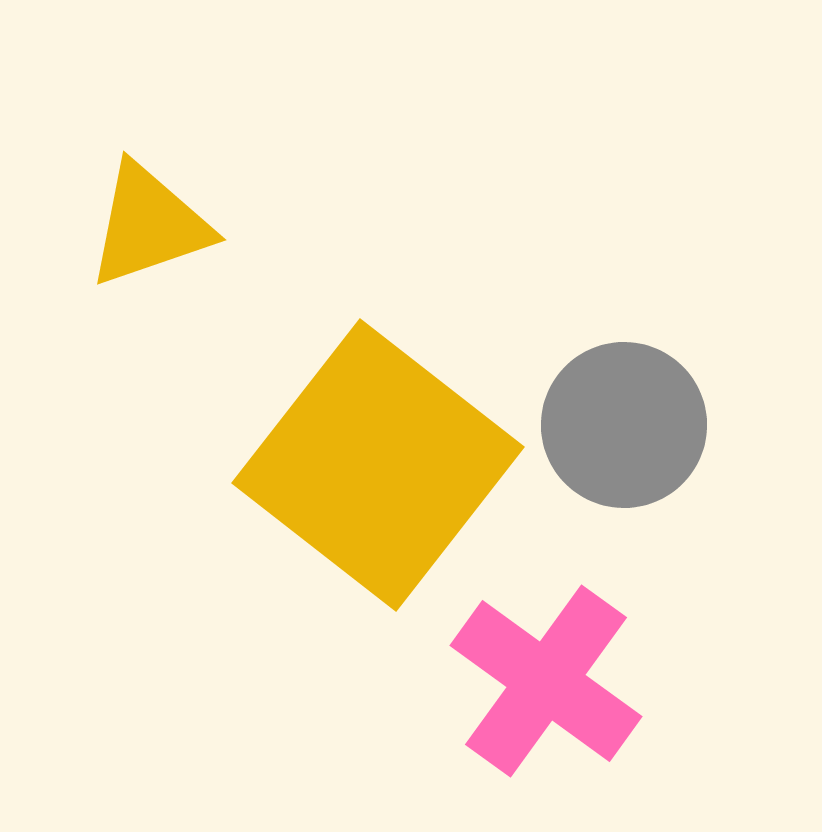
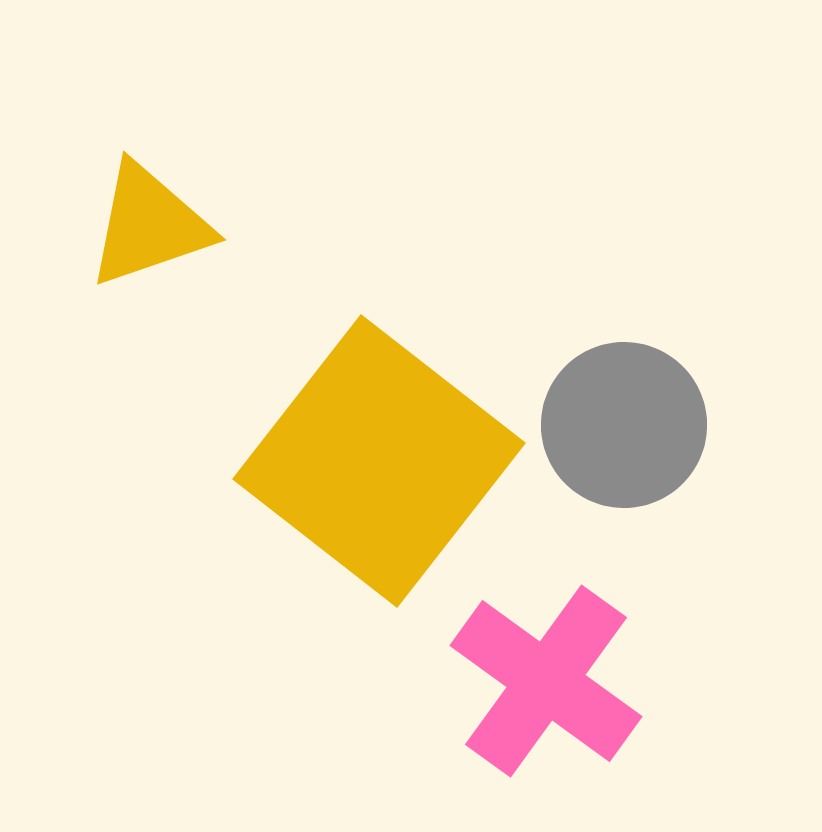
yellow square: moved 1 px right, 4 px up
